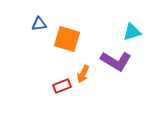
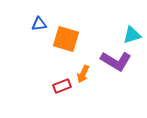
cyan triangle: moved 3 px down
orange square: moved 1 px left
